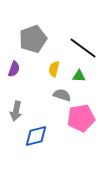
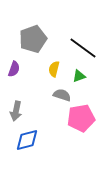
green triangle: rotated 24 degrees counterclockwise
blue diamond: moved 9 px left, 4 px down
